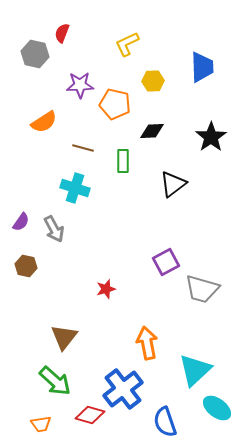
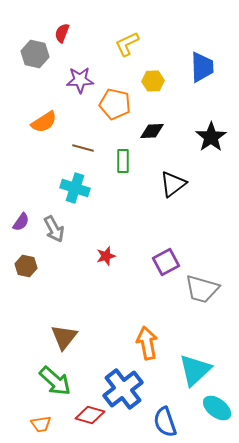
purple star: moved 5 px up
red star: moved 33 px up
